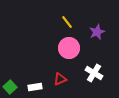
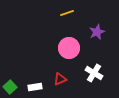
yellow line: moved 9 px up; rotated 72 degrees counterclockwise
